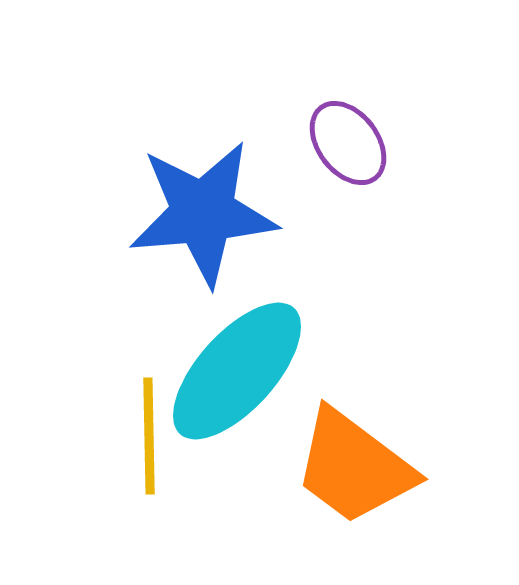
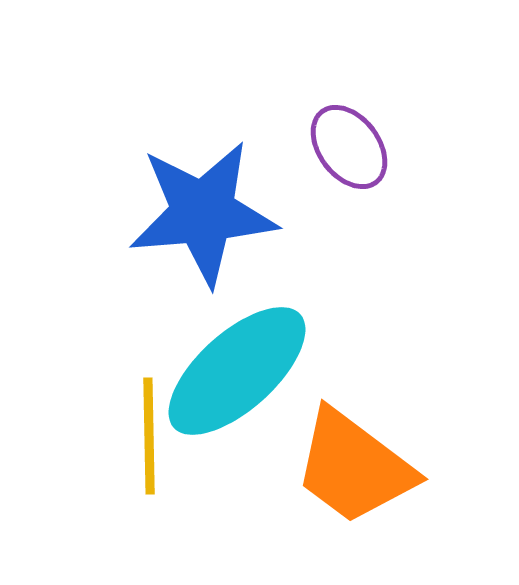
purple ellipse: moved 1 px right, 4 px down
cyan ellipse: rotated 6 degrees clockwise
